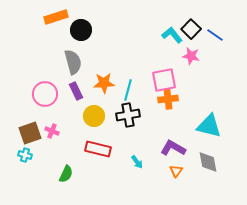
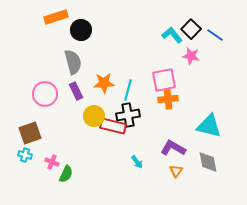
pink cross: moved 31 px down
red rectangle: moved 15 px right, 23 px up
